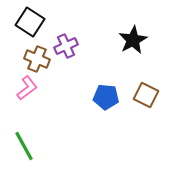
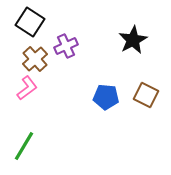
brown cross: moved 2 px left; rotated 25 degrees clockwise
green line: rotated 60 degrees clockwise
